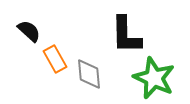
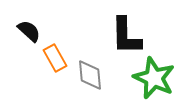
black L-shape: moved 1 px down
orange rectangle: moved 1 px up
gray diamond: moved 1 px right, 1 px down
